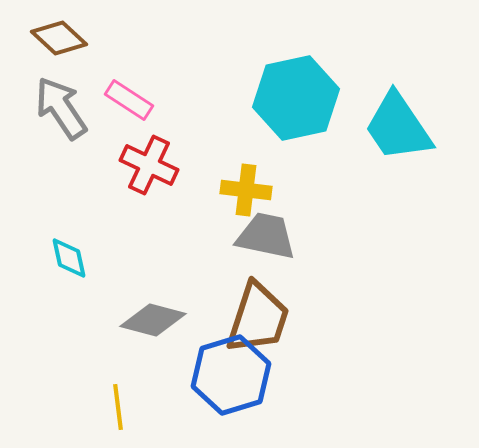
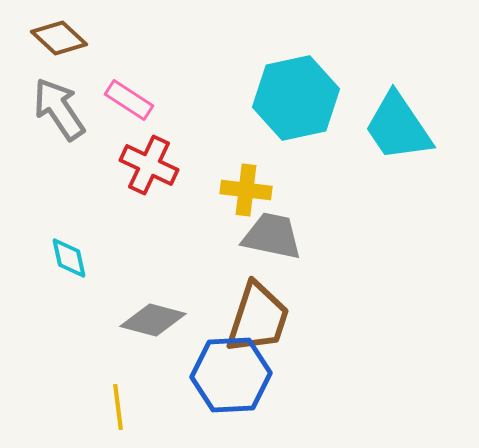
gray arrow: moved 2 px left, 1 px down
gray trapezoid: moved 6 px right
blue hexagon: rotated 14 degrees clockwise
